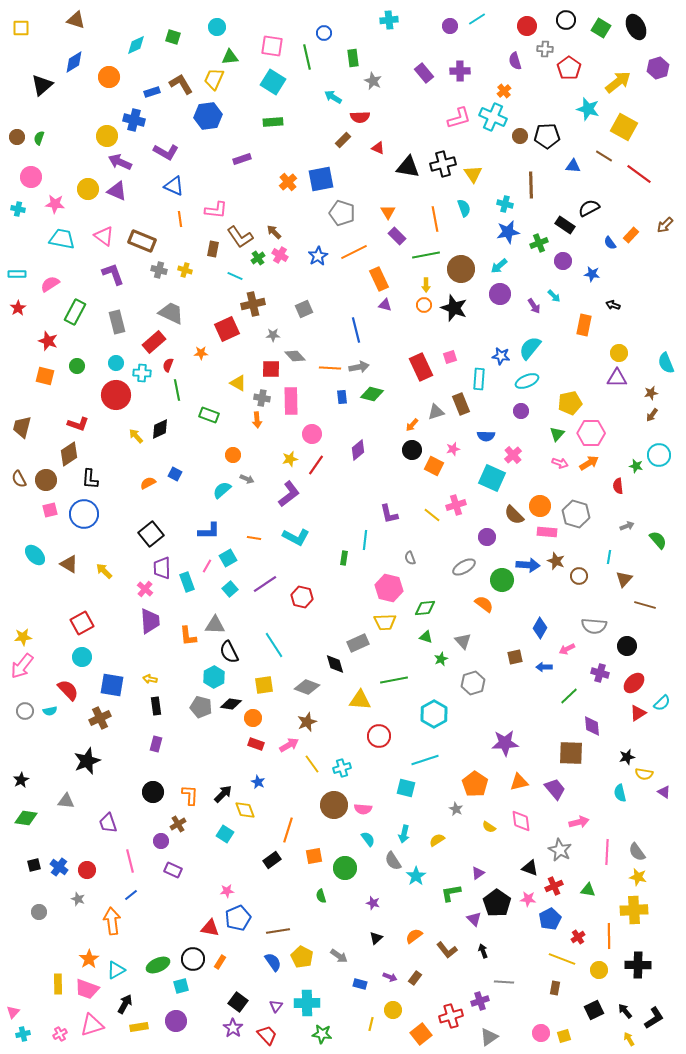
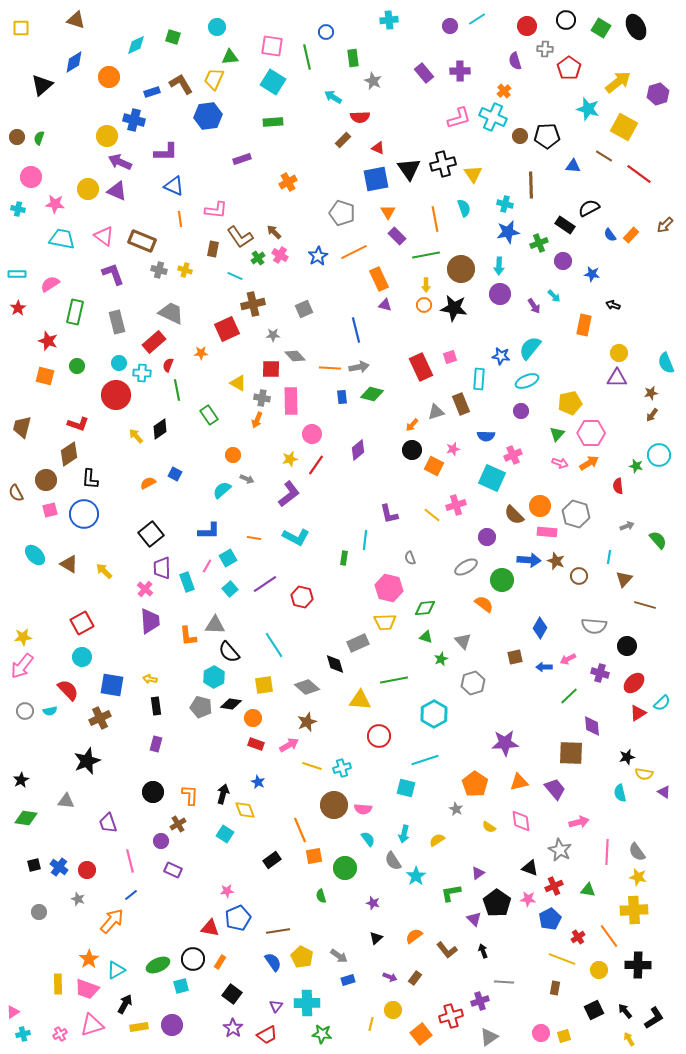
blue circle at (324, 33): moved 2 px right, 1 px up
purple hexagon at (658, 68): moved 26 px down
purple L-shape at (166, 152): rotated 30 degrees counterclockwise
black triangle at (408, 167): moved 1 px right, 2 px down; rotated 45 degrees clockwise
blue square at (321, 179): moved 55 px right
orange cross at (288, 182): rotated 12 degrees clockwise
blue semicircle at (610, 243): moved 8 px up
cyan arrow at (499, 266): rotated 48 degrees counterclockwise
black star at (454, 308): rotated 12 degrees counterclockwise
green rectangle at (75, 312): rotated 15 degrees counterclockwise
cyan circle at (116, 363): moved 3 px right
green rectangle at (209, 415): rotated 36 degrees clockwise
orange arrow at (257, 420): rotated 28 degrees clockwise
black diamond at (160, 429): rotated 10 degrees counterclockwise
pink cross at (513, 455): rotated 18 degrees clockwise
brown semicircle at (19, 479): moved 3 px left, 14 px down
blue arrow at (528, 565): moved 1 px right, 5 px up
gray ellipse at (464, 567): moved 2 px right
pink arrow at (567, 649): moved 1 px right, 10 px down
black semicircle at (229, 652): rotated 15 degrees counterclockwise
gray diamond at (307, 687): rotated 20 degrees clockwise
yellow line at (312, 764): moved 2 px down; rotated 36 degrees counterclockwise
black arrow at (223, 794): rotated 30 degrees counterclockwise
orange line at (288, 830): moved 12 px right; rotated 40 degrees counterclockwise
orange arrow at (112, 921): rotated 48 degrees clockwise
orange line at (609, 936): rotated 35 degrees counterclockwise
blue rectangle at (360, 984): moved 12 px left, 4 px up; rotated 32 degrees counterclockwise
black square at (238, 1002): moved 6 px left, 8 px up
pink triangle at (13, 1012): rotated 16 degrees clockwise
purple circle at (176, 1021): moved 4 px left, 4 px down
red trapezoid at (267, 1035): rotated 105 degrees clockwise
